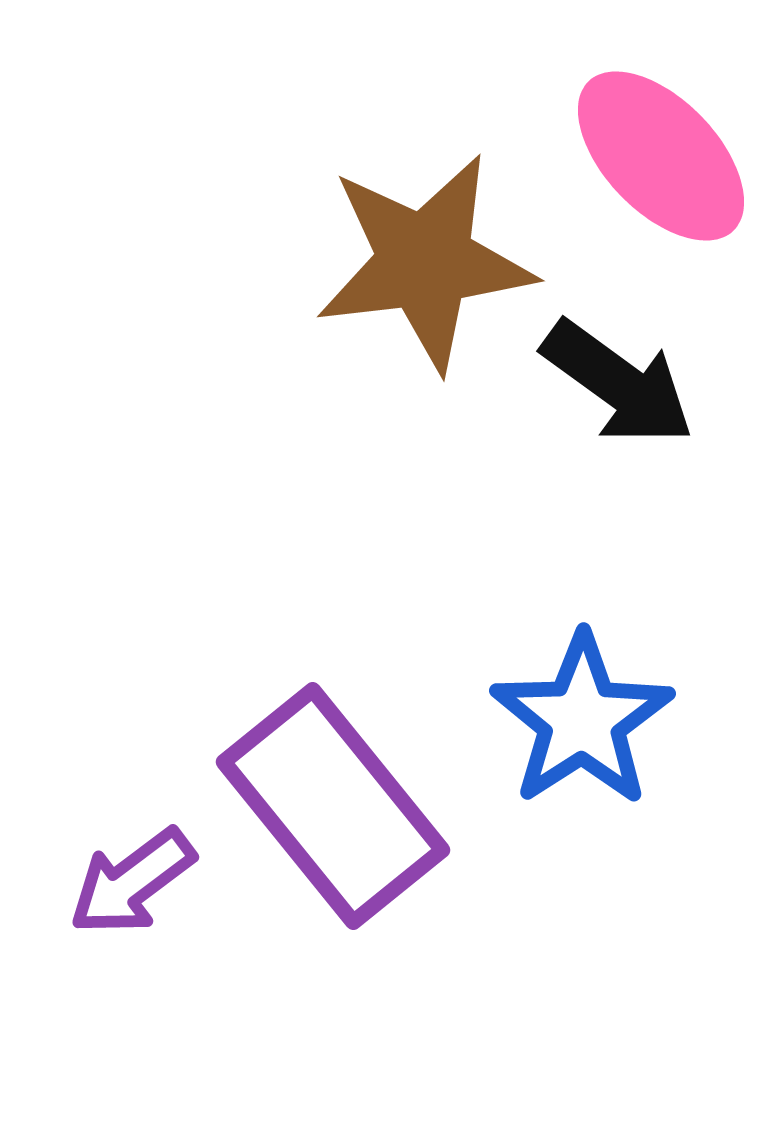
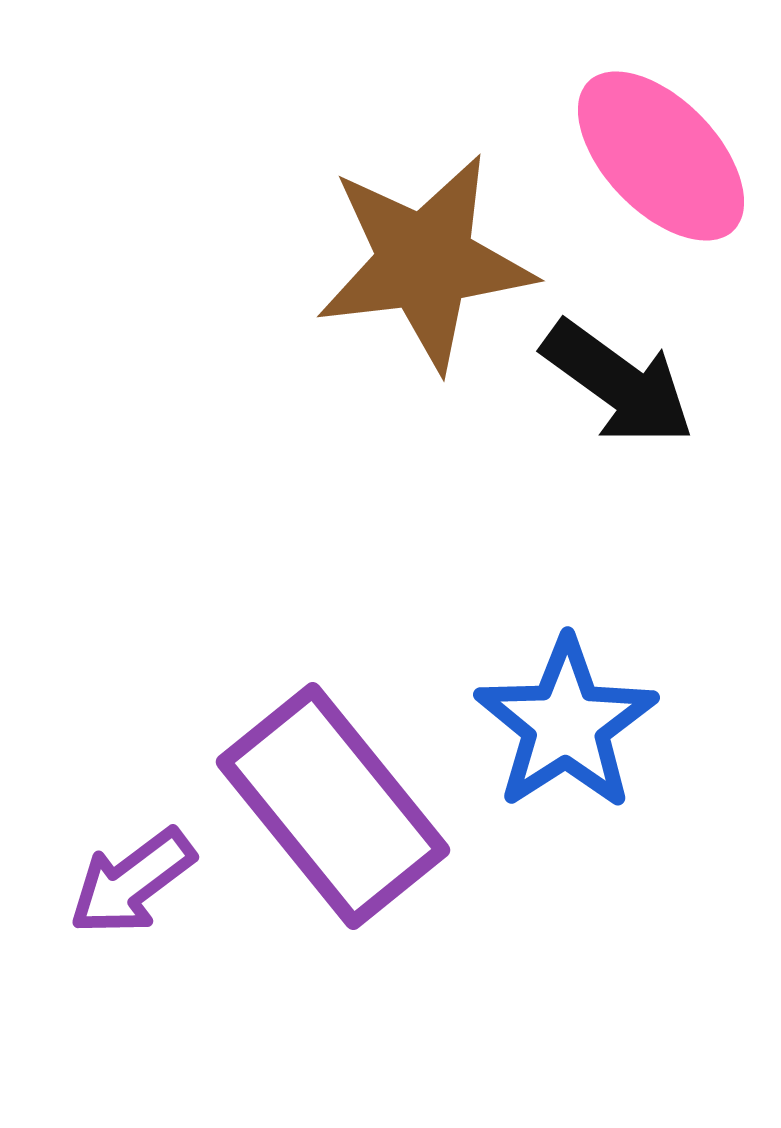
blue star: moved 16 px left, 4 px down
